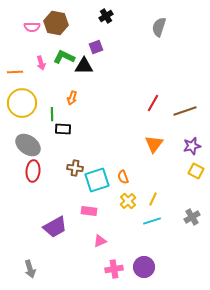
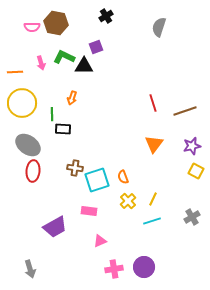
red line: rotated 48 degrees counterclockwise
